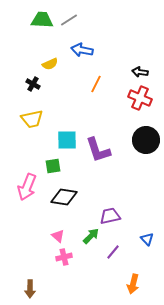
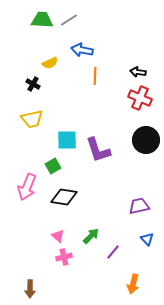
yellow semicircle: moved 1 px up
black arrow: moved 2 px left
orange line: moved 1 px left, 8 px up; rotated 24 degrees counterclockwise
green square: rotated 21 degrees counterclockwise
purple trapezoid: moved 29 px right, 10 px up
